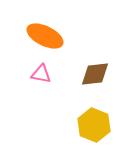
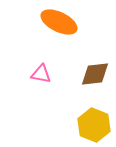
orange ellipse: moved 14 px right, 14 px up
